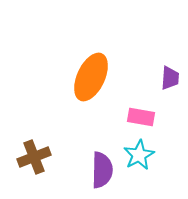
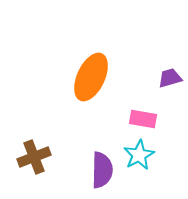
purple trapezoid: rotated 110 degrees counterclockwise
pink rectangle: moved 2 px right, 2 px down
